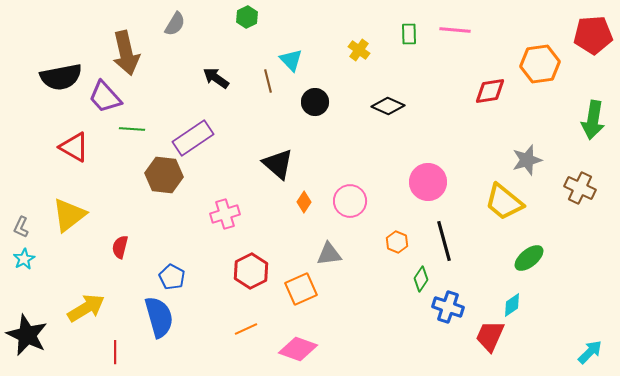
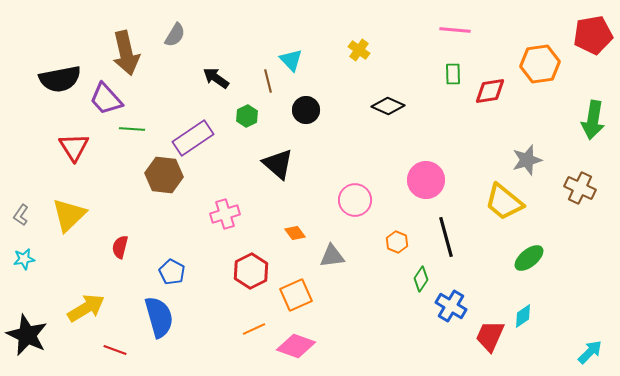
green hexagon at (247, 17): moved 99 px down
gray semicircle at (175, 24): moved 11 px down
green rectangle at (409, 34): moved 44 px right, 40 px down
red pentagon at (593, 35): rotated 6 degrees counterclockwise
black semicircle at (61, 77): moved 1 px left, 2 px down
purple trapezoid at (105, 97): moved 1 px right, 2 px down
black circle at (315, 102): moved 9 px left, 8 px down
red triangle at (74, 147): rotated 28 degrees clockwise
pink circle at (428, 182): moved 2 px left, 2 px up
pink circle at (350, 201): moved 5 px right, 1 px up
orange diamond at (304, 202): moved 9 px left, 31 px down; rotated 70 degrees counterclockwise
yellow triangle at (69, 215): rotated 6 degrees counterclockwise
gray L-shape at (21, 227): moved 12 px up; rotated 10 degrees clockwise
black line at (444, 241): moved 2 px right, 4 px up
gray triangle at (329, 254): moved 3 px right, 2 px down
cyan star at (24, 259): rotated 20 degrees clockwise
blue pentagon at (172, 277): moved 5 px up
orange square at (301, 289): moved 5 px left, 6 px down
cyan diamond at (512, 305): moved 11 px right, 11 px down
blue cross at (448, 307): moved 3 px right, 1 px up; rotated 12 degrees clockwise
orange line at (246, 329): moved 8 px right
pink diamond at (298, 349): moved 2 px left, 3 px up
red line at (115, 352): moved 2 px up; rotated 70 degrees counterclockwise
